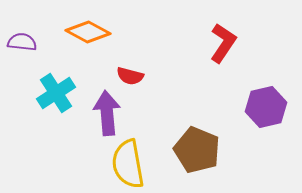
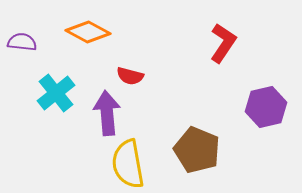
cyan cross: rotated 6 degrees counterclockwise
